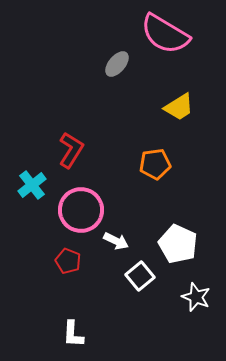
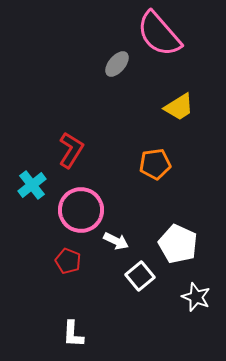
pink semicircle: moved 6 px left; rotated 18 degrees clockwise
